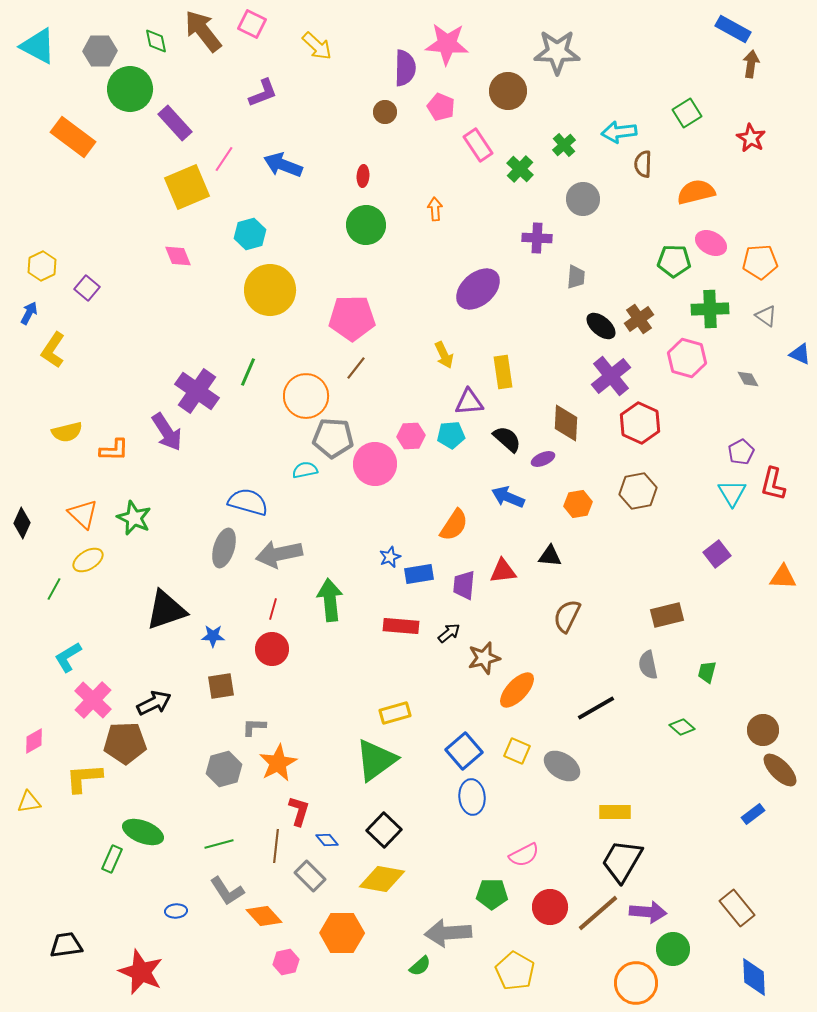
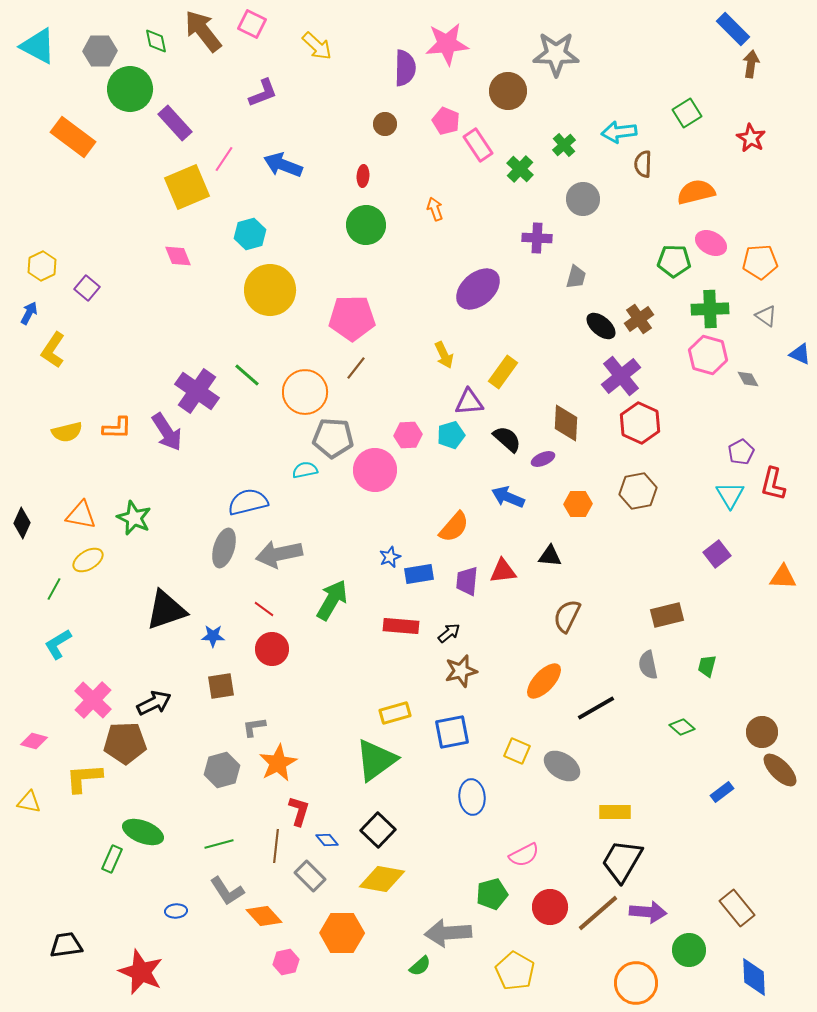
blue rectangle at (733, 29): rotated 16 degrees clockwise
pink star at (447, 44): rotated 9 degrees counterclockwise
gray star at (557, 52): moved 1 px left, 2 px down
pink pentagon at (441, 107): moved 5 px right, 14 px down
brown circle at (385, 112): moved 12 px down
orange arrow at (435, 209): rotated 15 degrees counterclockwise
gray trapezoid at (576, 277): rotated 10 degrees clockwise
pink hexagon at (687, 358): moved 21 px right, 3 px up
green line at (248, 372): moved 1 px left, 3 px down; rotated 72 degrees counterclockwise
yellow rectangle at (503, 372): rotated 44 degrees clockwise
purple cross at (611, 376): moved 10 px right
orange circle at (306, 396): moved 1 px left, 4 px up
cyan pentagon at (451, 435): rotated 12 degrees counterclockwise
pink hexagon at (411, 436): moved 3 px left, 1 px up
orange L-shape at (114, 450): moved 3 px right, 22 px up
pink circle at (375, 464): moved 6 px down
cyan triangle at (732, 493): moved 2 px left, 2 px down
blue semicircle at (248, 502): rotated 30 degrees counterclockwise
orange hexagon at (578, 504): rotated 8 degrees clockwise
orange triangle at (83, 514): moved 2 px left, 1 px down; rotated 32 degrees counterclockwise
orange semicircle at (454, 525): moved 2 px down; rotated 8 degrees clockwise
purple trapezoid at (464, 585): moved 3 px right, 4 px up
green arrow at (330, 600): moved 2 px right; rotated 36 degrees clockwise
red line at (273, 609): moved 9 px left; rotated 70 degrees counterclockwise
cyan L-shape at (68, 657): moved 10 px left, 13 px up
brown star at (484, 658): moved 23 px left, 13 px down
green trapezoid at (707, 672): moved 6 px up
orange ellipse at (517, 690): moved 27 px right, 9 px up
gray L-shape at (254, 727): rotated 10 degrees counterclockwise
brown circle at (763, 730): moved 1 px left, 2 px down
pink diamond at (34, 741): rotated 44 degrees clockwise
blue square at (464, 751): moved 12 px left, 19 px up; rotated 30 degrees clockwise
gray hexagon at (224, 769): moved 2 px left, 1 px down
yellow triangle at (29, 802): rotated 20 degrees clockwise
blue rectangle at (753, 814): moved 31 px left, 22 px up
black square at (384, 830): moved 6 px left
green pentagon at (492, 894): rotated 16 degrees counterclockwise
green circle at (673, 949): moved 16 px right, 1 px down
